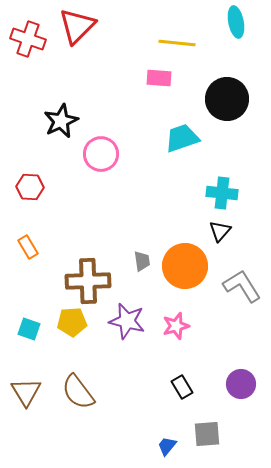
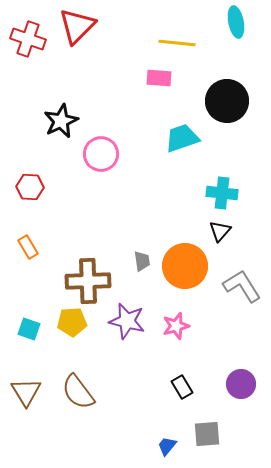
black circle: moved 2 px down
